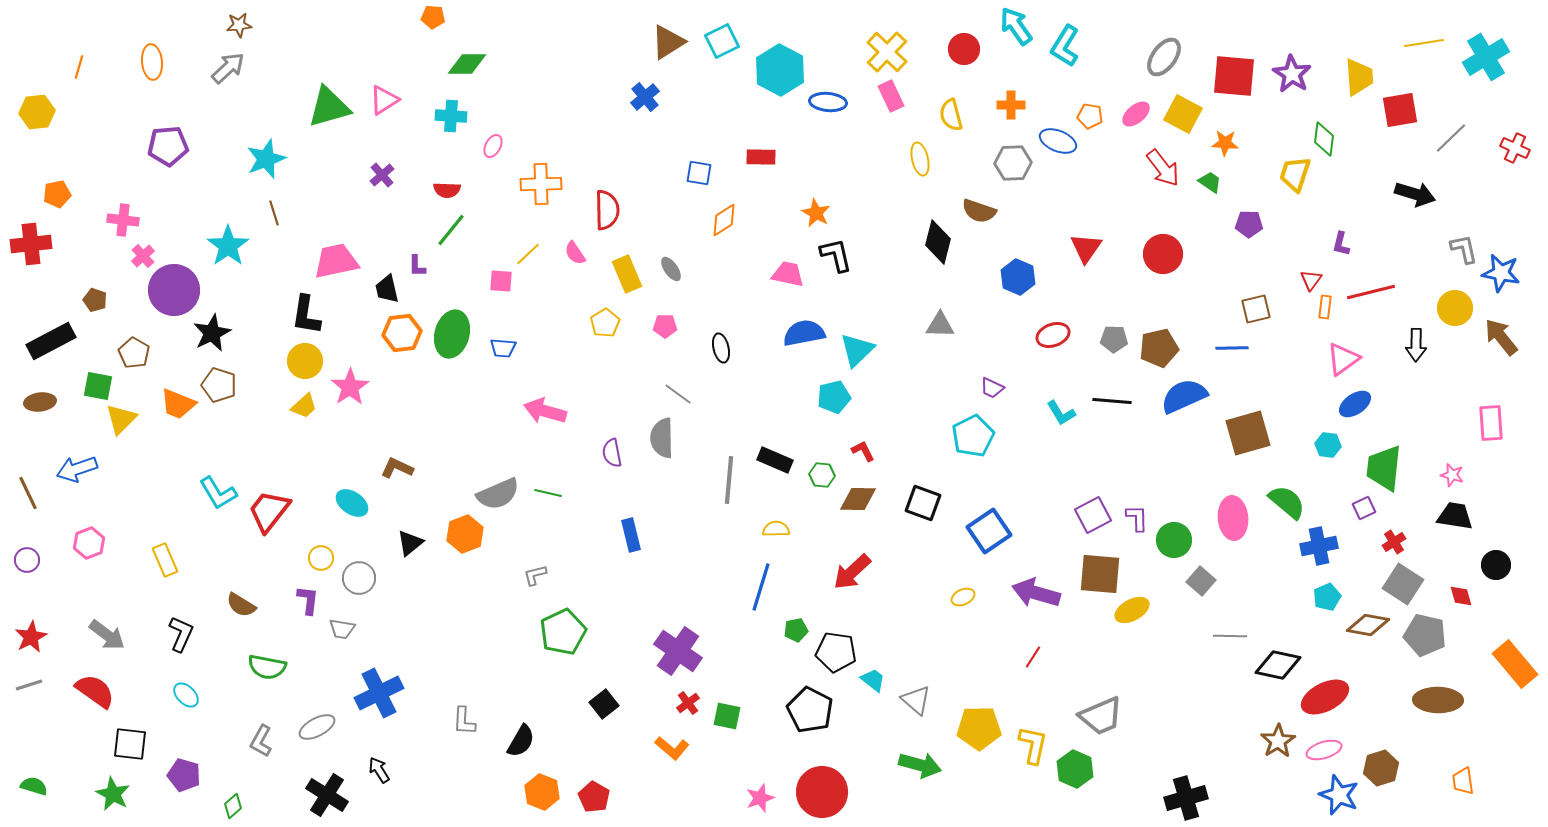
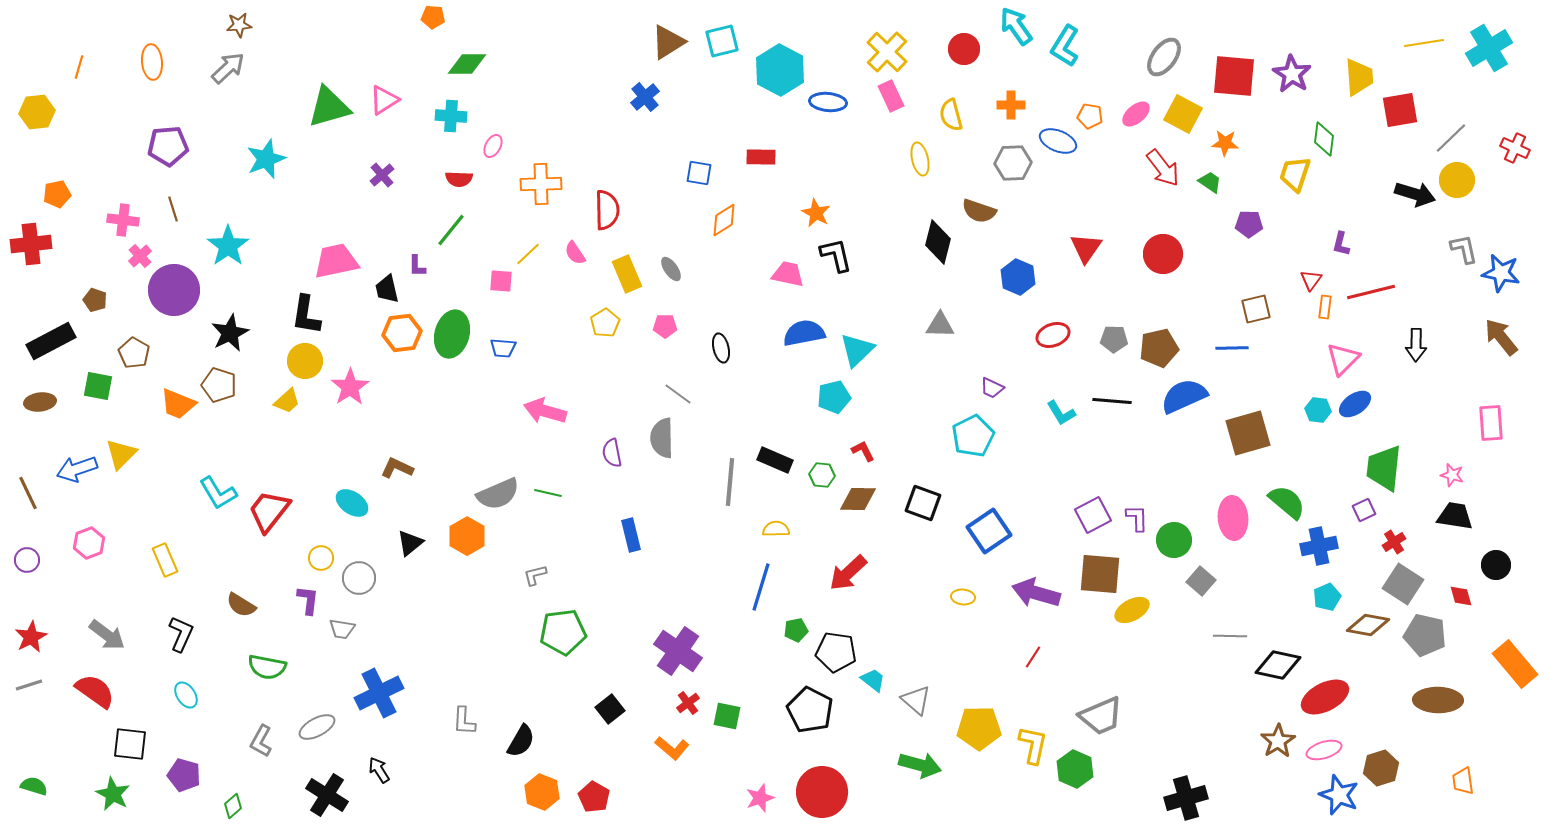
cyan square at (722, 41): rotated 12 degrees clockwise
cyan cross at (1486, 57): moved 3 px right, 9 px up
red semicircle at (447, 190): moved 12 px right, 11 px up
brown line at (274, 213): moved 101 px left, 4 px up
pink cross at (143, 256): moved 3 px left
yellow circle at (1455, 308): moved 2 px right, 128 px up
black star at (212, 333): moved 18 px right
pink triangle at (1343, 359): rotated 9 degrees counterclockwise
yellow trapezoid at (304, 406): moved 17 px left, 5 px up
yellow triangle at (121, 419): moved 35 px down
cyan hexagon at (1328, 445): moved 10 px left, 35 px up
gray line at (729, 480): moved 1 px right, 2 px down
purple square at (1364, 508): moved 2 px down
orange hexagon at (465, 534): moved 2 px right, 2 px down; rotated 9 degrees counterclockwise
red arrow at (852, 572): moved 4 px left, 1 px down
yellow ellipse at (963, 597): rotated 30 degrees clockwise
green pentagon at (563, 632): rotated 18 degrees clockwise
cyan ellipse at (186, 695): rotated 12 degrees clockwise
black square at (604, 704): moved 6 px right, 5 px down
